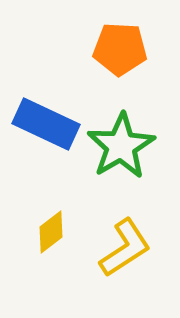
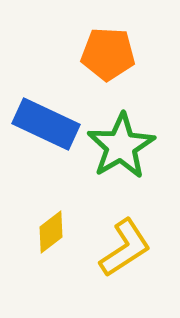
orange pentagon: moved 12 px left, 5 px down
